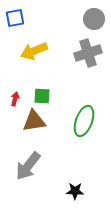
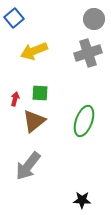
blue square: moved 1 px left; rotated 30 degrees counterclockwise
green square: moved 2 px left, 3 px up
brown triangle: rotated 30 degrees counterclockwise
black star: moved 7 px right, 9 px down
